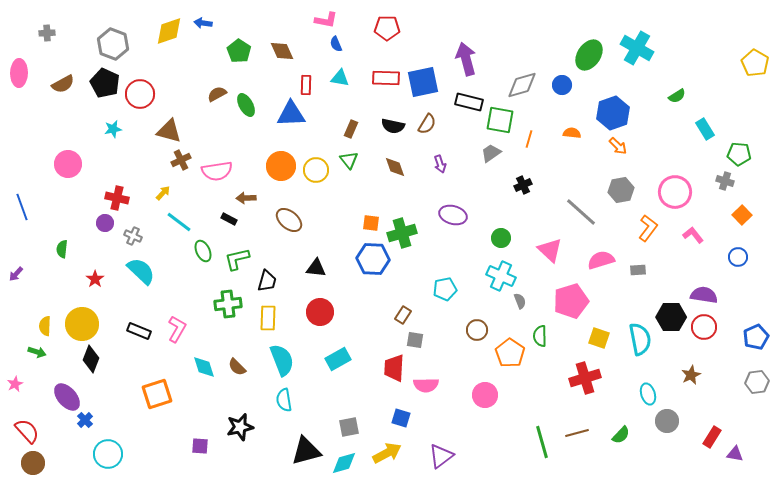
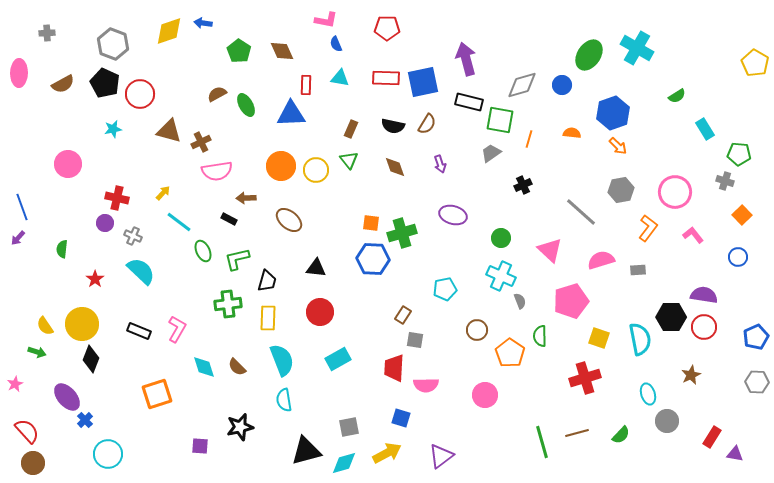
brown cross at (181, 160): moved 20 px right, 18 px up
purple arrow at (16, 274): moved 2 px right, 36 px up
yellow semicircle at (45, 326): rotated 36 degrees counterclockwise
gray hexagon at (757, 382): rotated 10 degrees clockwise
